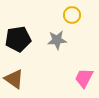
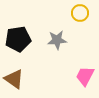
yellow circle: moved 8 px right, 2 px up
pink trapezoid: moved 1 px right, 2 px up
